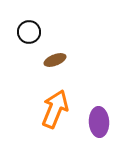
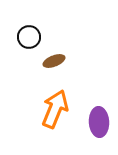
black circle: moved 5 px down
brown ellipse: moved 1 px left, 1 px down
